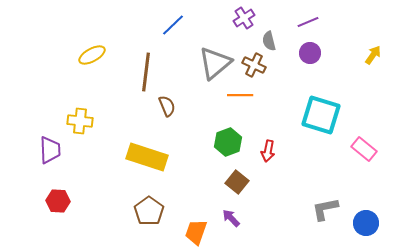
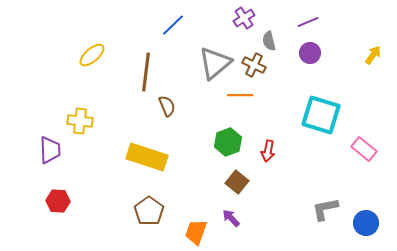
yellow ellipse: rotated 12 degrees counterclockwise
